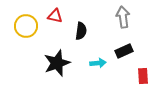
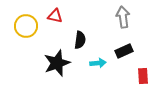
black semicircle: moved 1 px left, 9 px down
